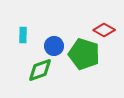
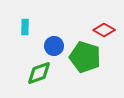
cyan rectangle: moved 2 px right, 8 px up
green pentagon: moved 1 px right, 3 px down
green diamond: moved 1 px left, 3 px down
